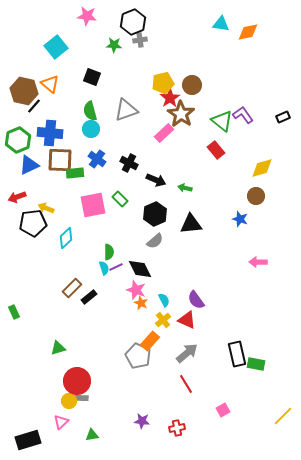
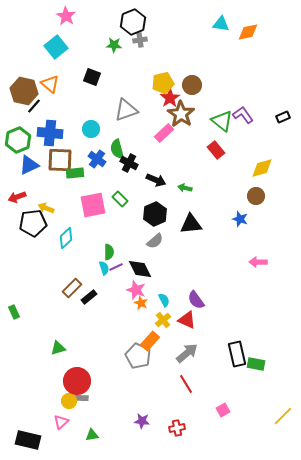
pink star at (87, 16): moved 21 px left; rotated 24 degrees clockwise
green semicircle at (90, 111): moved 27 px right, 38 px down
black rectangle at (28, 440): rotated 30 degrees clockwise
